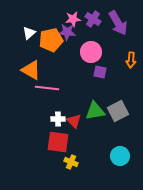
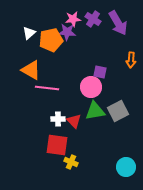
pink circle: moved 35 px down
red square: moved 1 px left, 3 px down
cyan circle: moved 6 px right, 11 px down
